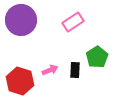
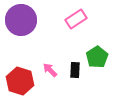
pink rectangle: moved 3 px right, 3 px up
pink arrow: rotated 112 degrees counterclockwise
